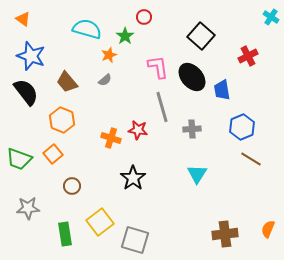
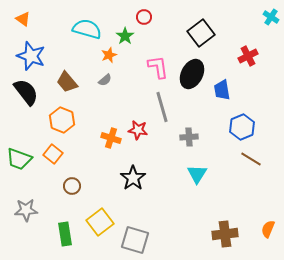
black square: moved 3 px up; rotated 12 degrees clockwise
black ellipse: moved 3 px up; rotated 68 degrees clockwise
gray cross: moved 3 px left, 8 px down
orange square: rotated 12 degrees counterclockwise
gray star: moved 2 px left, 2 px down
